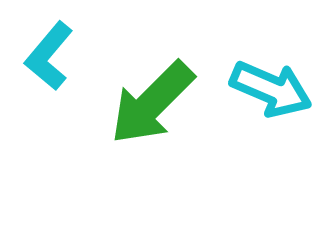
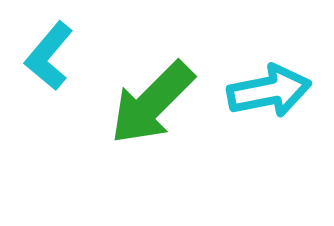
cyan arrow: moved 2 px left, 2 px down; rotated 34 degrees counterclockwise
